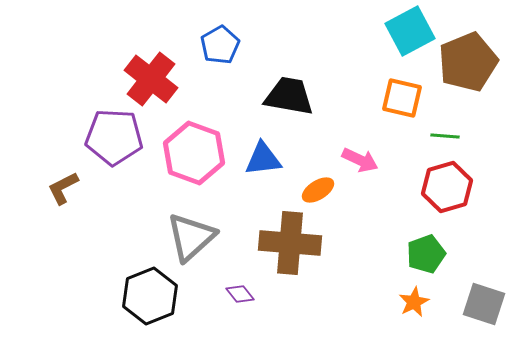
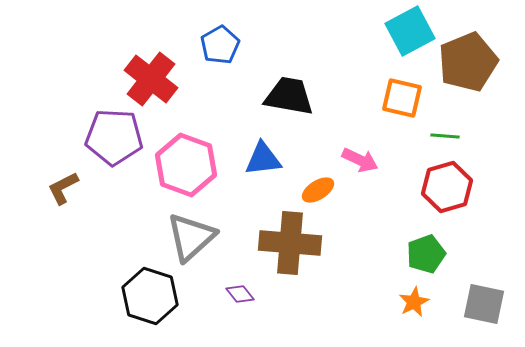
pink hexagon: moved 8 px left, 12 px down
black hexagon: rotated 20 degrees counterclockwise
gray square: rotated 6 degrees counterclockwise
